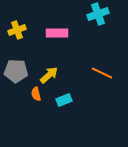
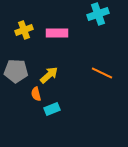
yellow cross: moved 7 px right
cyan rectangle: moved 12 px left, 9 px down
